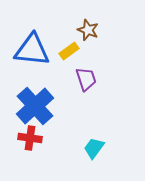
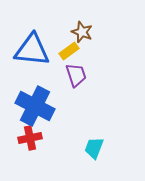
brown star: moved 6 px left, 2 px down
purple trapezoid: moved 10 px left, 4 px up
blue cross: rotated 21 degrees counterclockwise
red cross: rotated 20 degrees counterclockwise
cyan trapezoid: rotated 15 degrees counterclockwise
